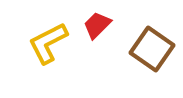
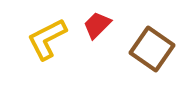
yellow L-shape: moved 1 px left, 4 px up
